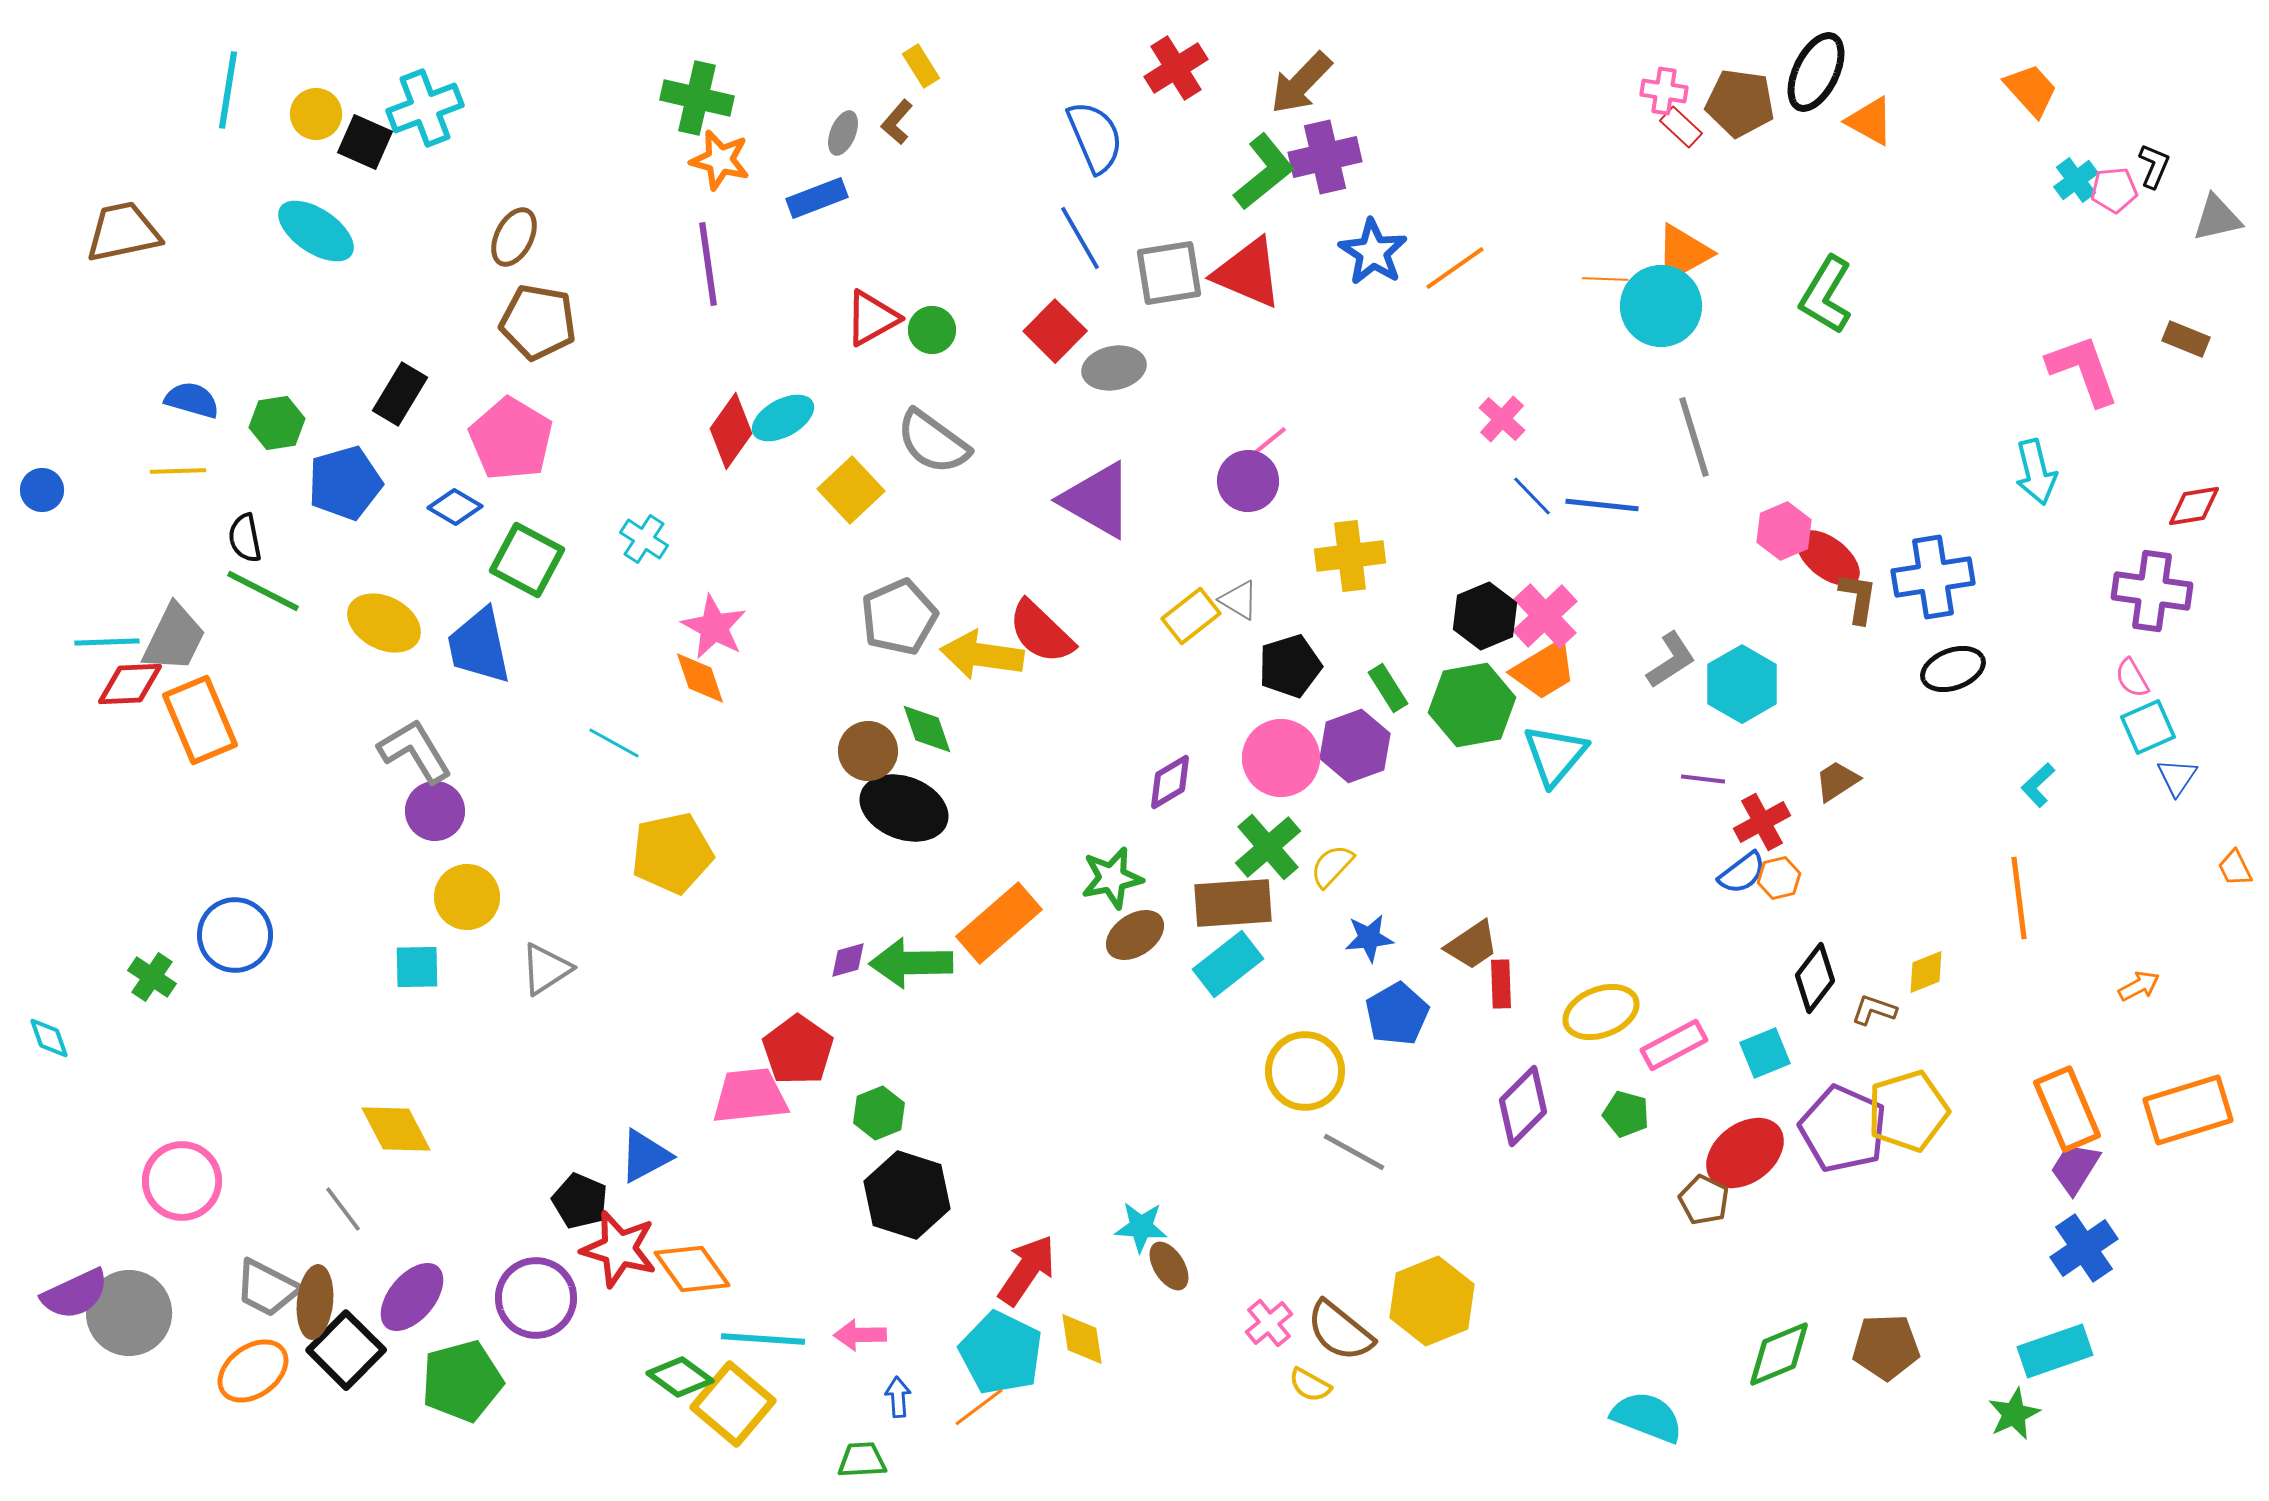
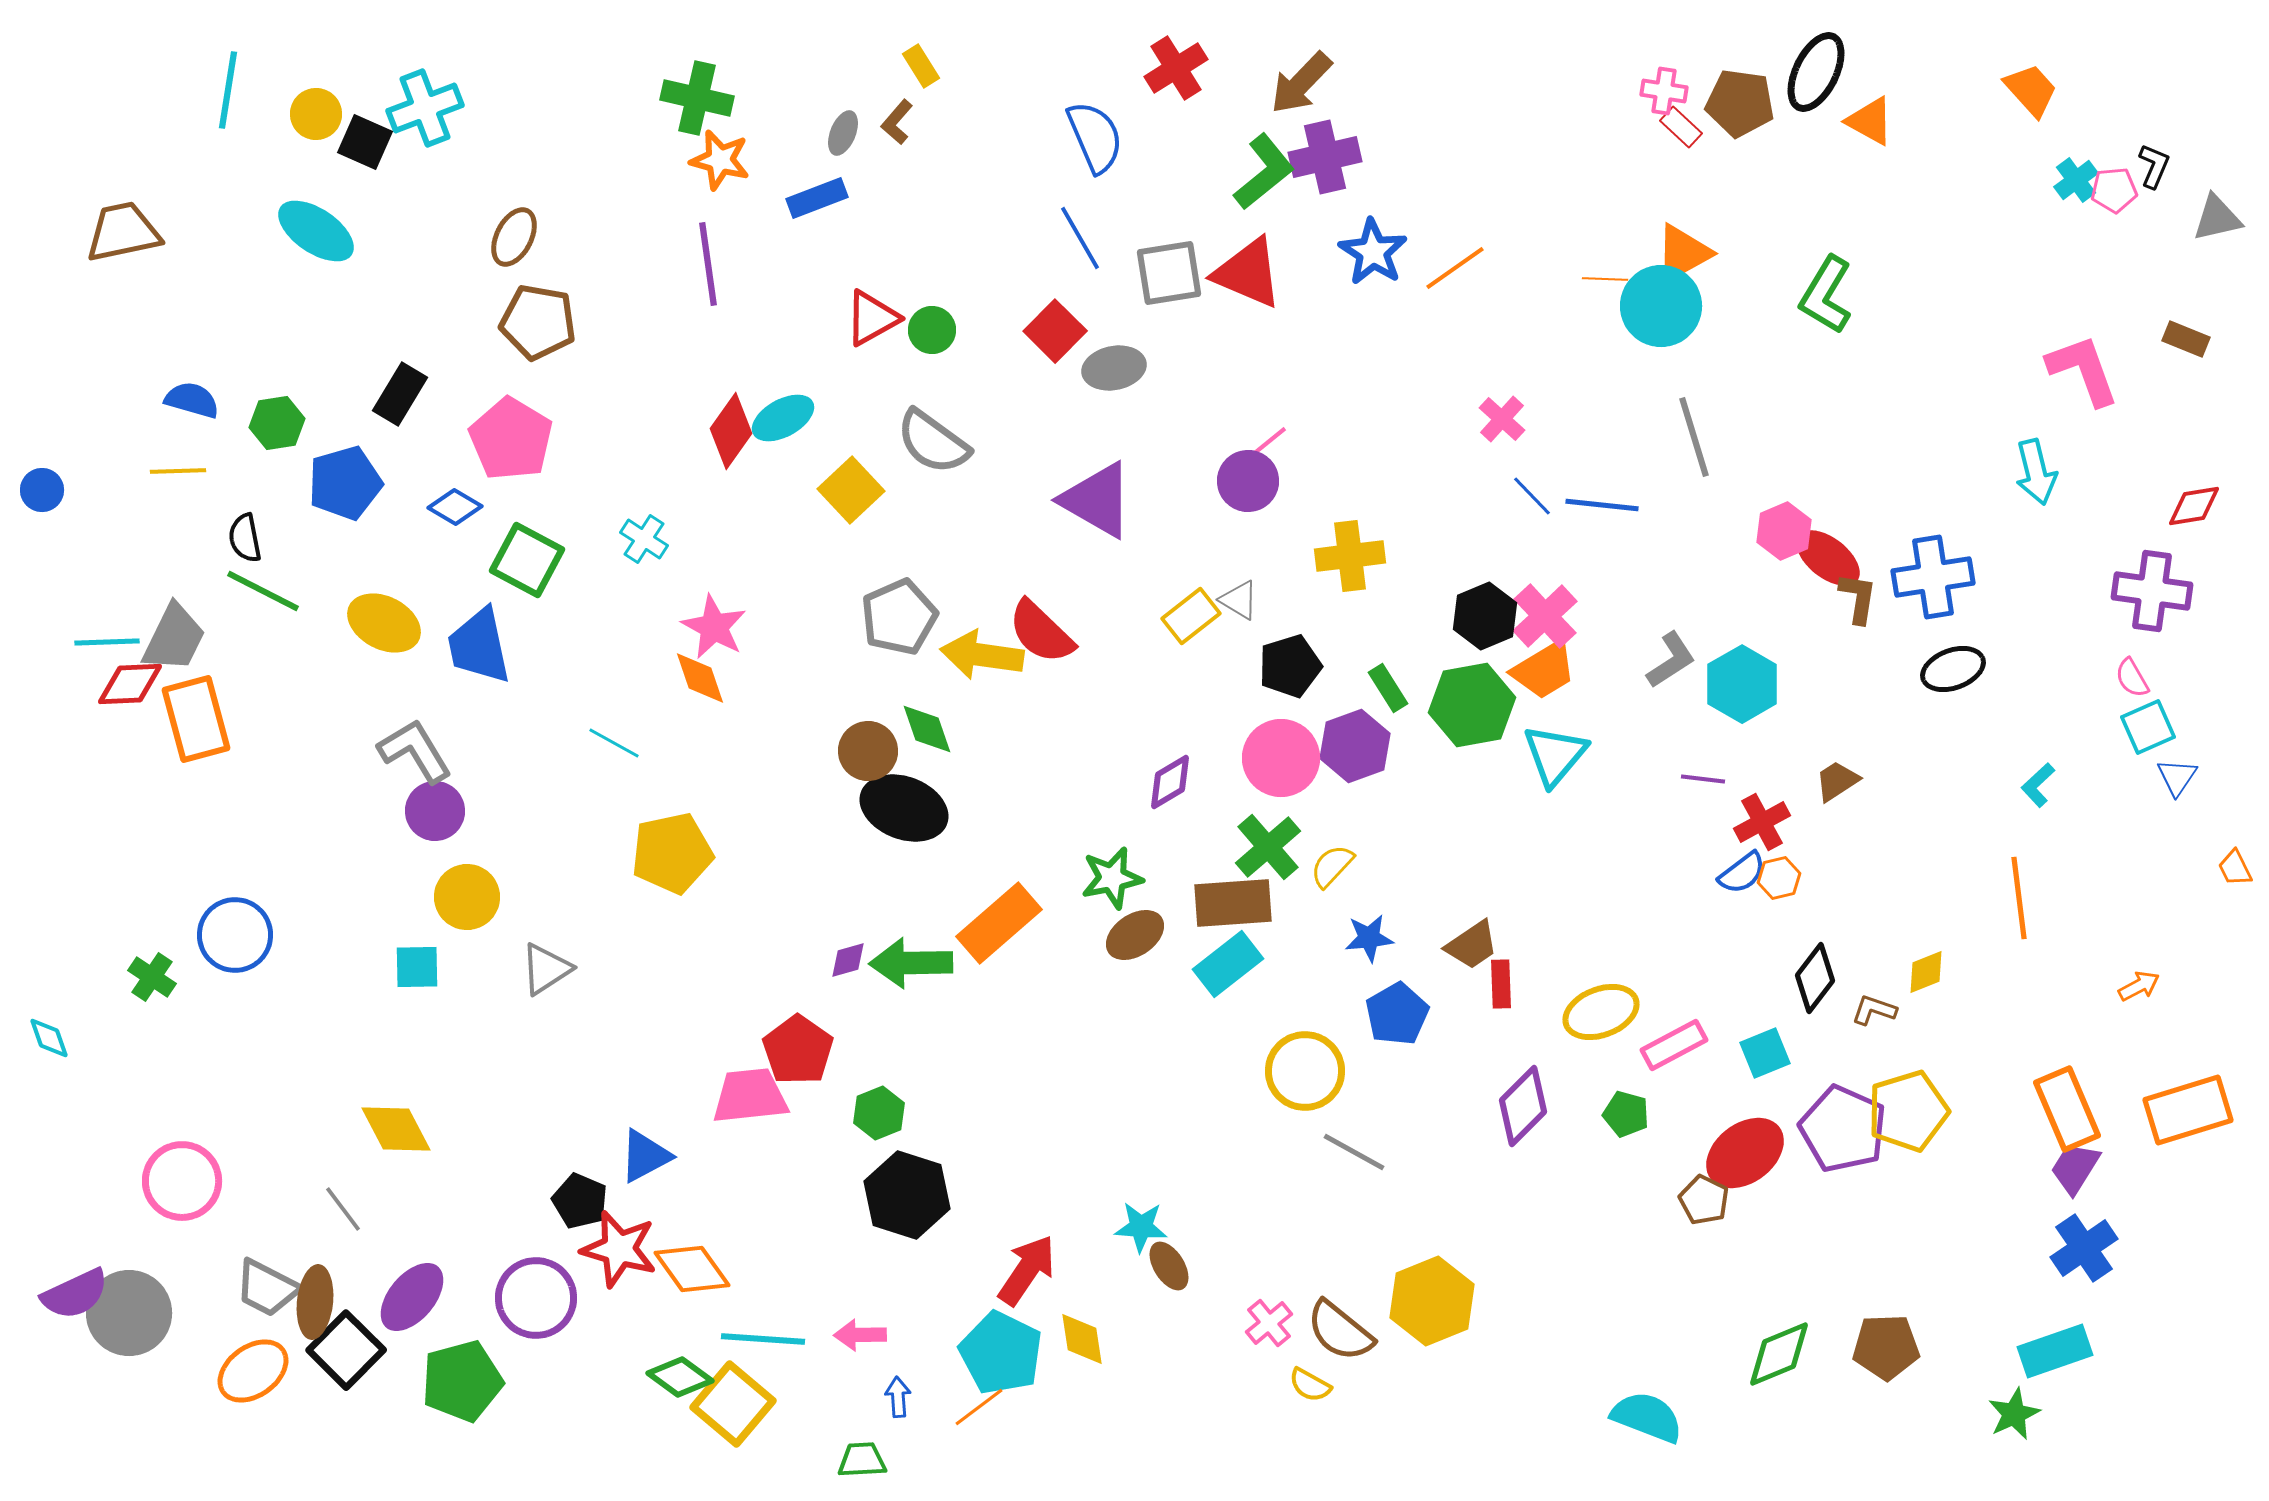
orange rectangle at (200, 720): moved 4 px left, 1 px up; rotated 8 degrees clockwise
